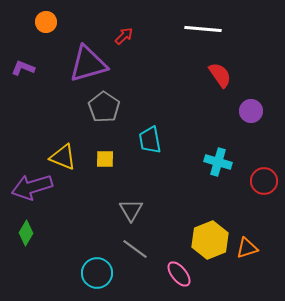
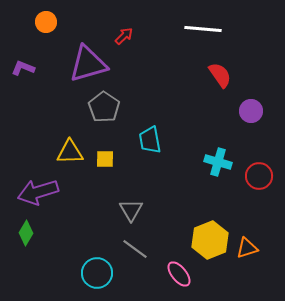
yellow triangle: moved 7 px right, 5 px up; rotated 24 degrees counterclockwise
red circle: moved 5 px left, 5 px up
purple arrow: moved 6 px right, 5 px down
